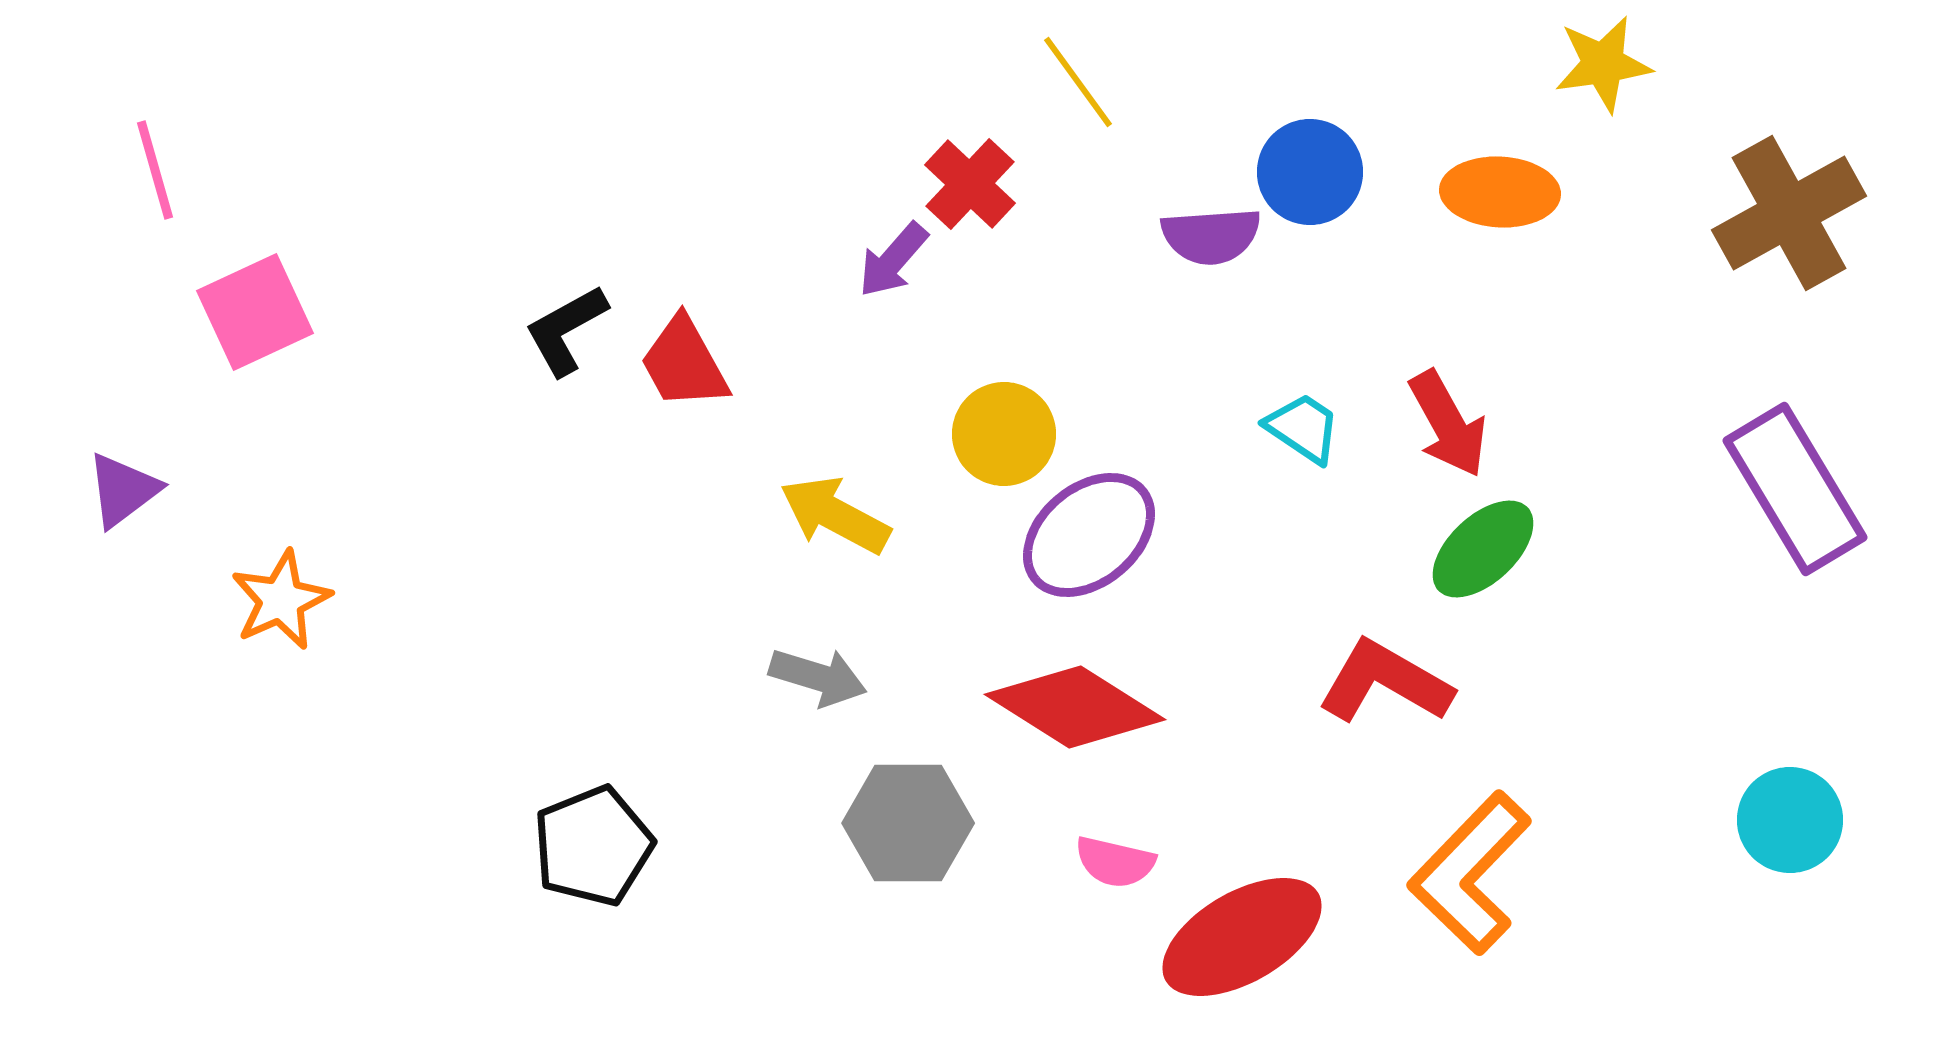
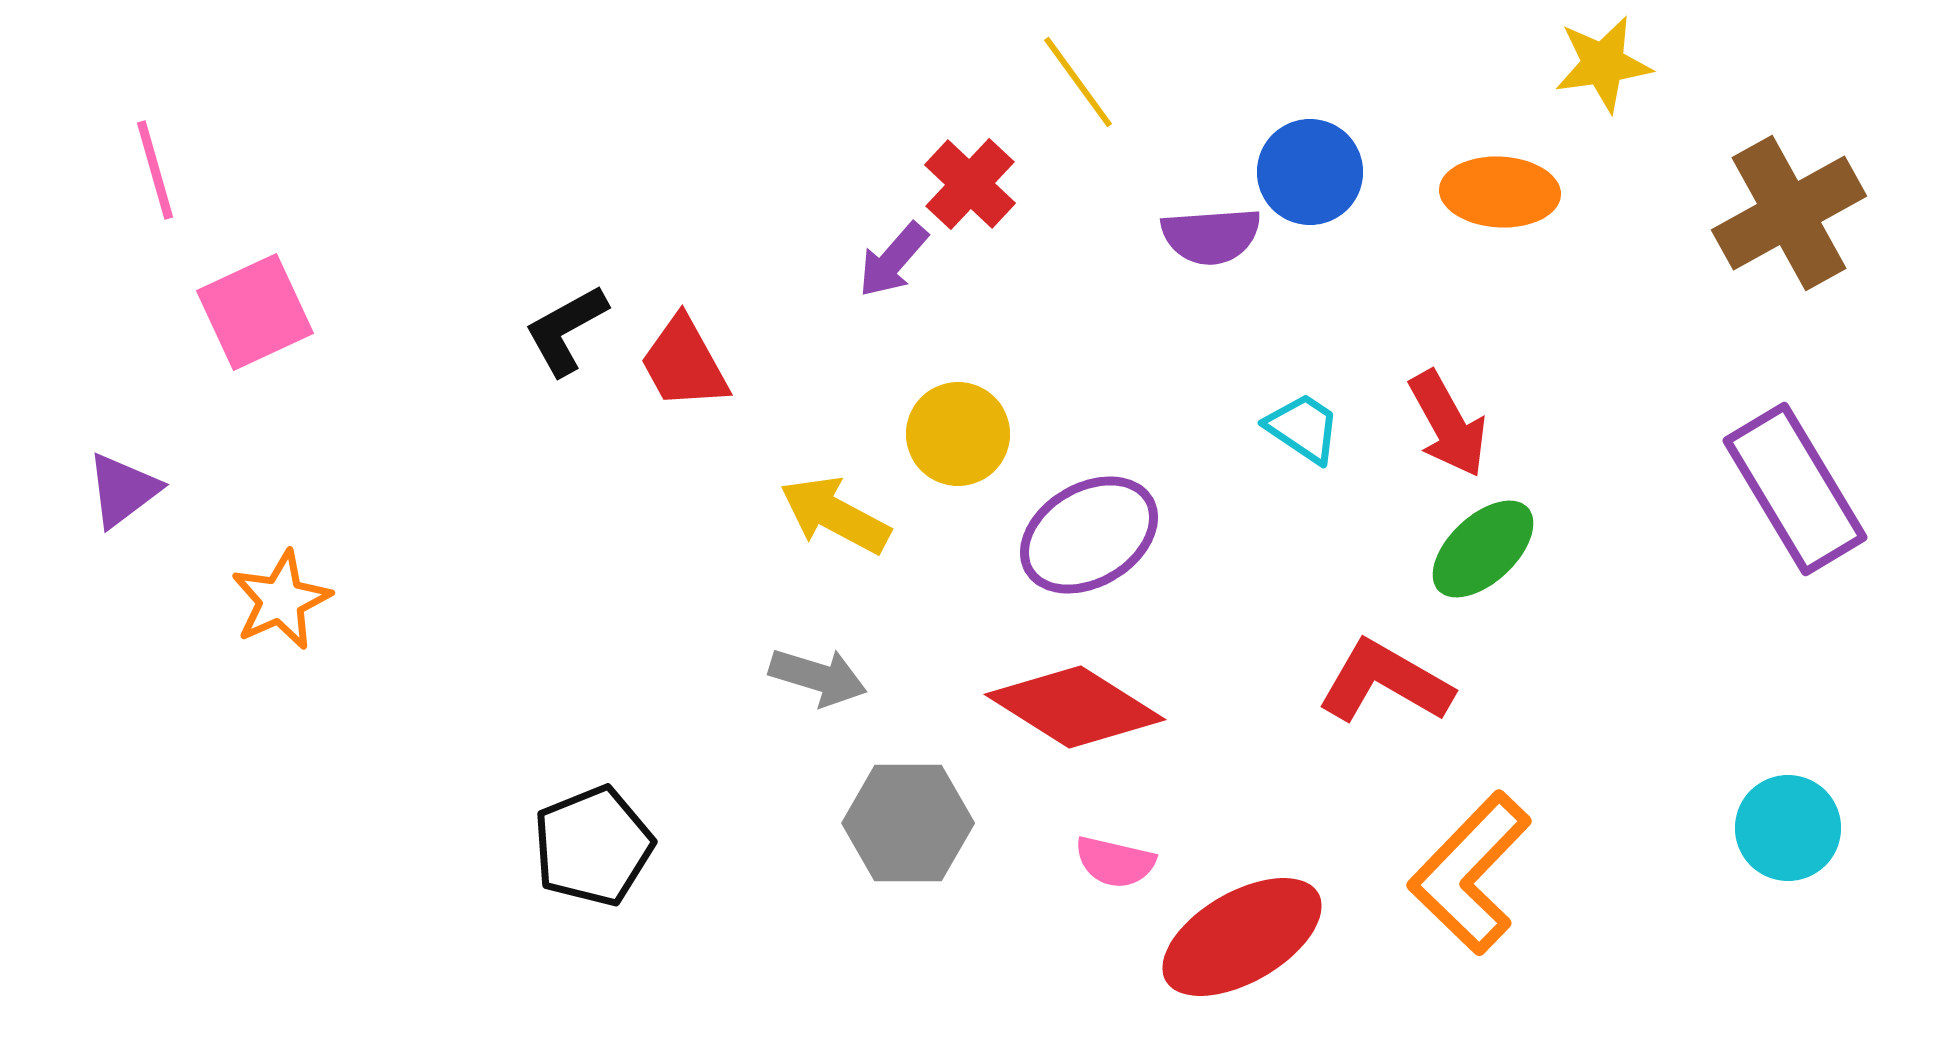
yellow circle: moved 46 px left
purple ellipse: rotated 9 degrees clockwise
cyan circle: moved 2 px left, 8 px down
